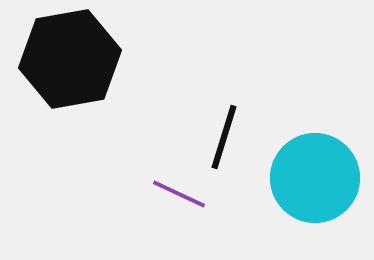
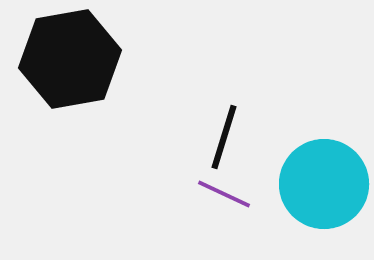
cyan circle: moved 9 px right, 6 px down
purple line: moved 45 px right
